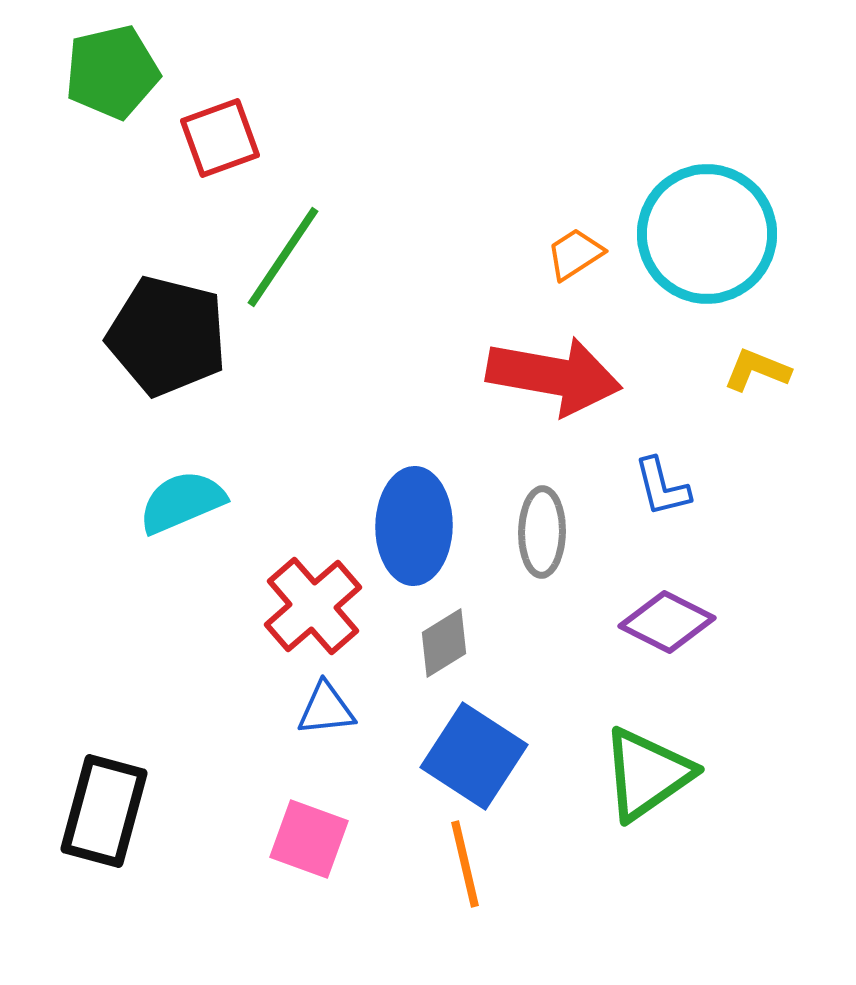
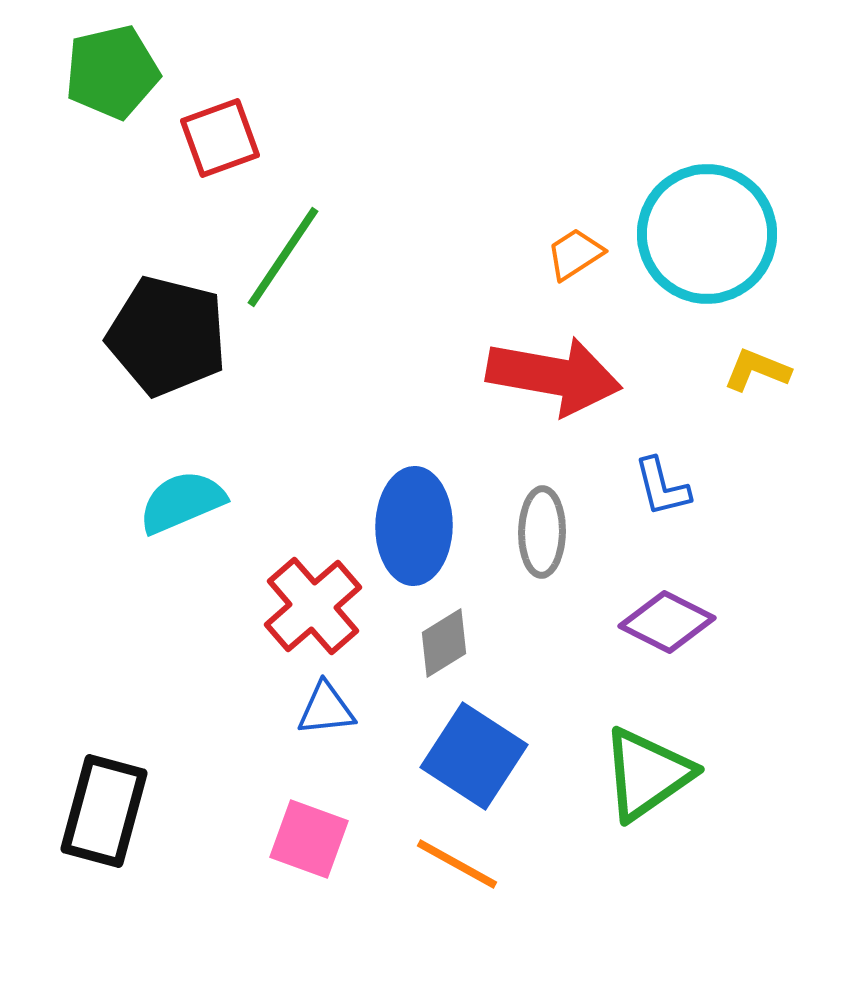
orange line: moved 8 px left; rotated 48 degrees counterclockwise
